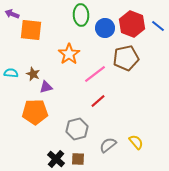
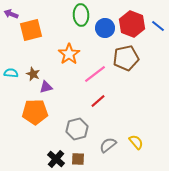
purple arrow: moved 1 px left
orange square: rotated 20 degrees counterclockwise
